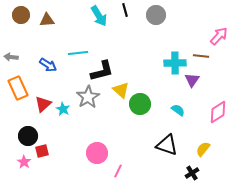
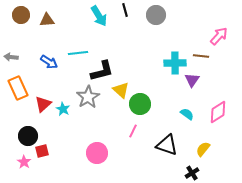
blue arrow: moved 1 px right, 3 px up
cyan semicircle: moved 9 px right, 4 px down
pink line: moved 15 px right, 40 px up
